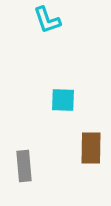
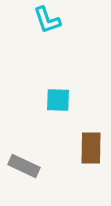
cyan square: moved 5 px left
gray rectangle: rotated 60 degrees counterclockwise
